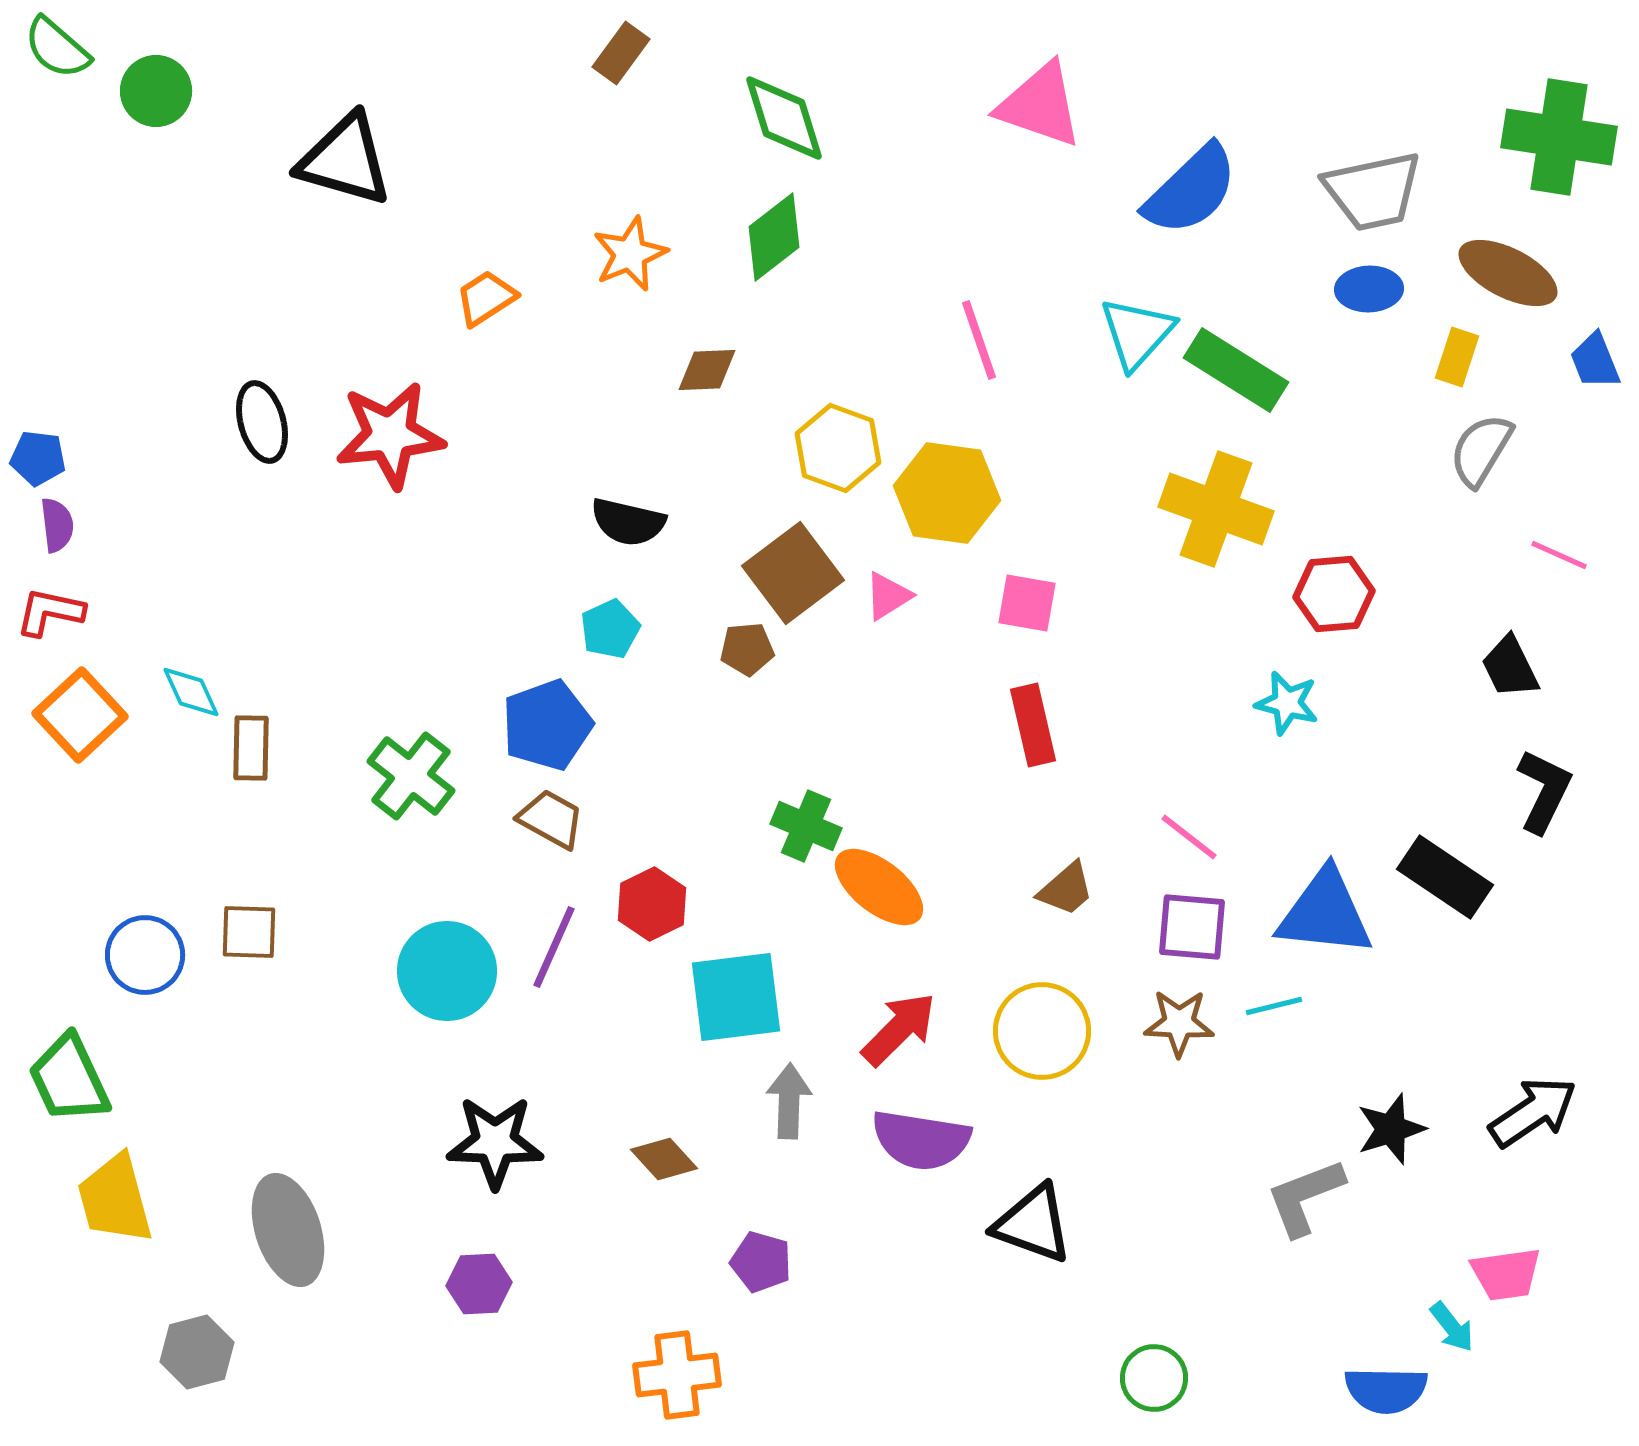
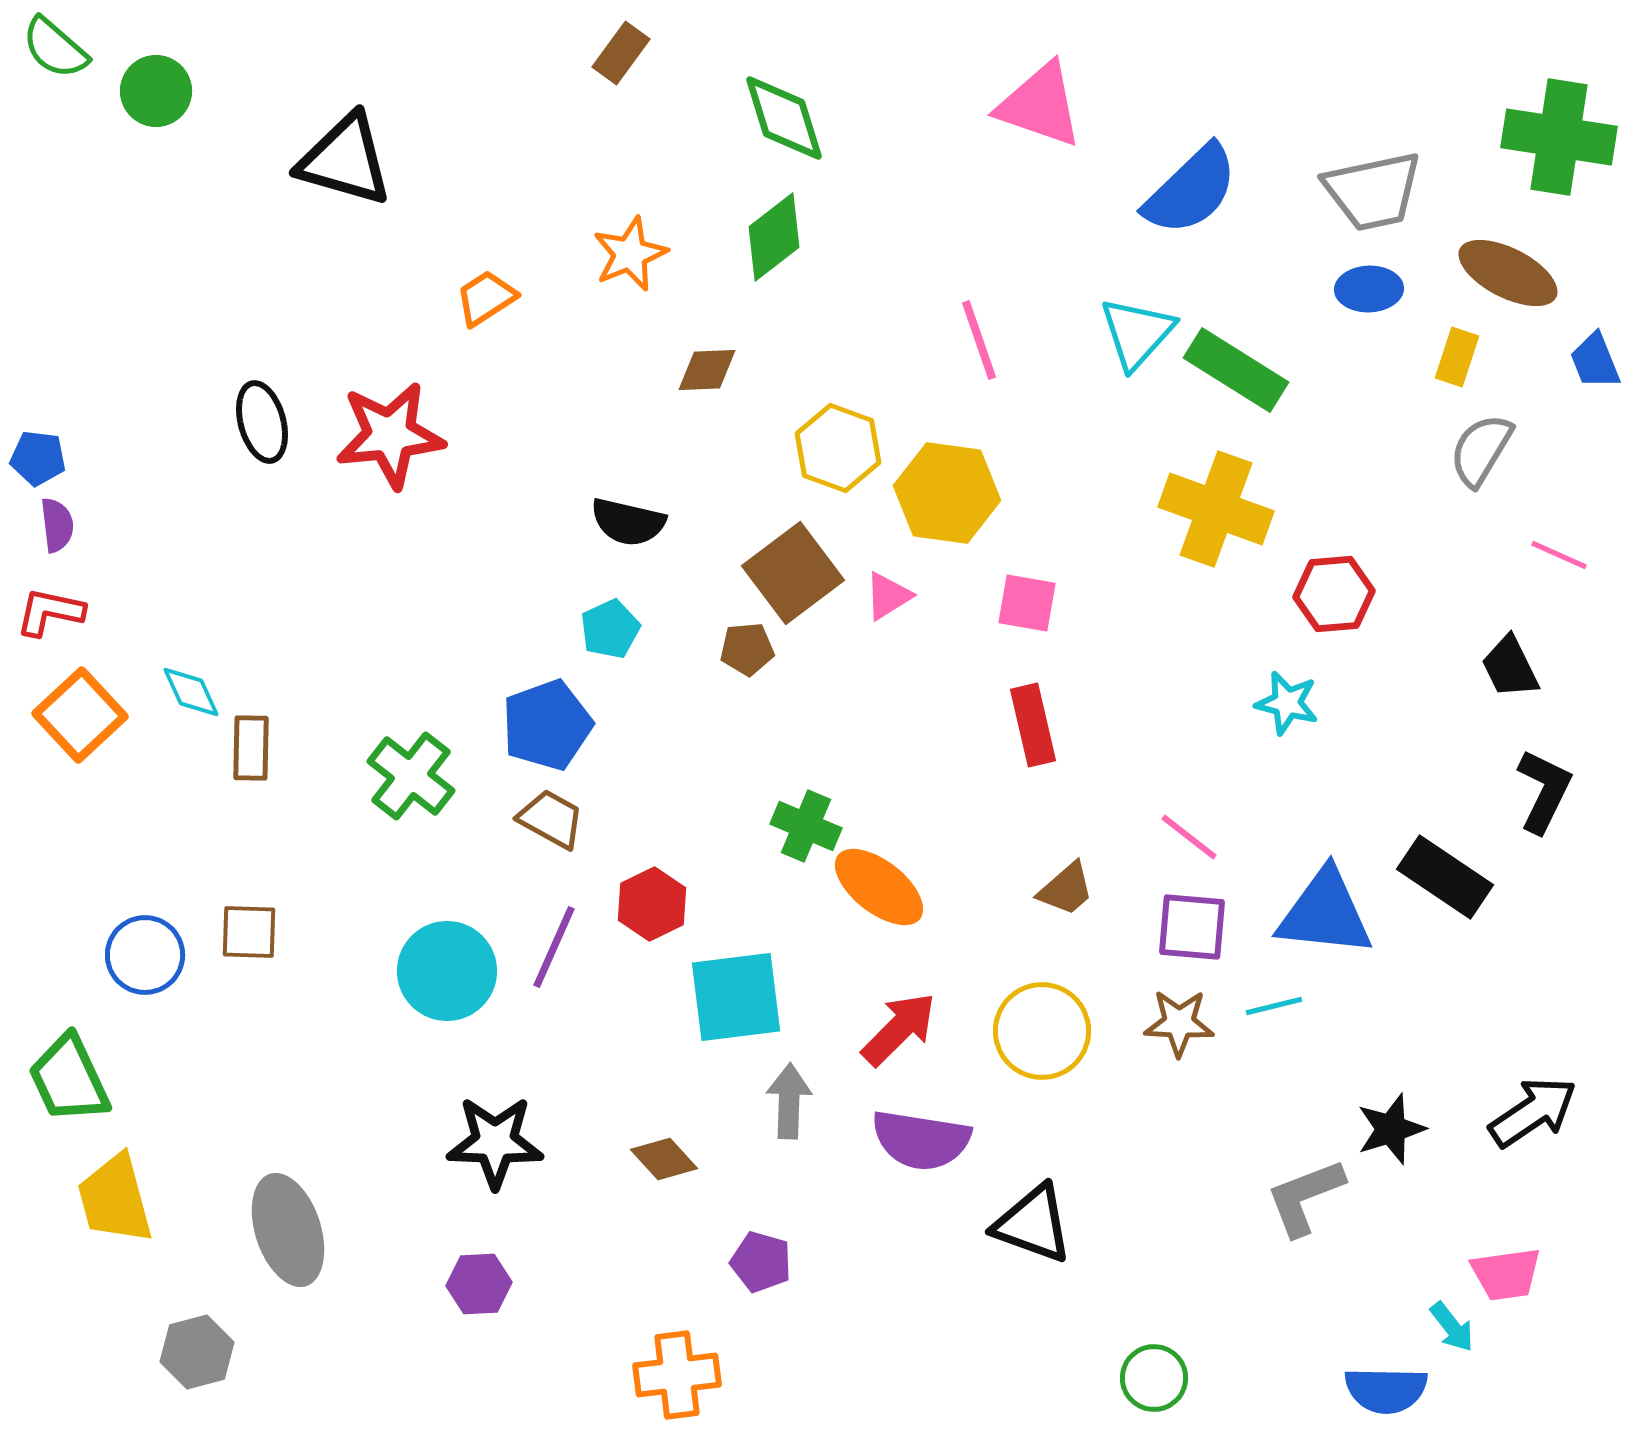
green semicircle at (57, 48): moved 2 px left
